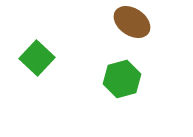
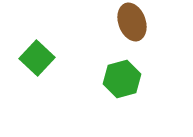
brown ellipse: rotated 36 degrees clockwise
